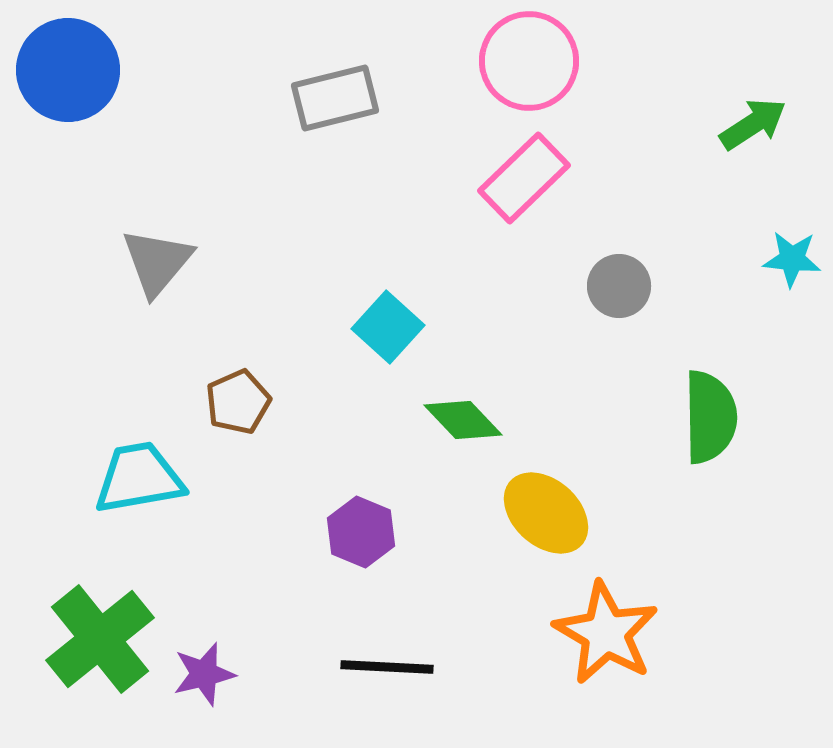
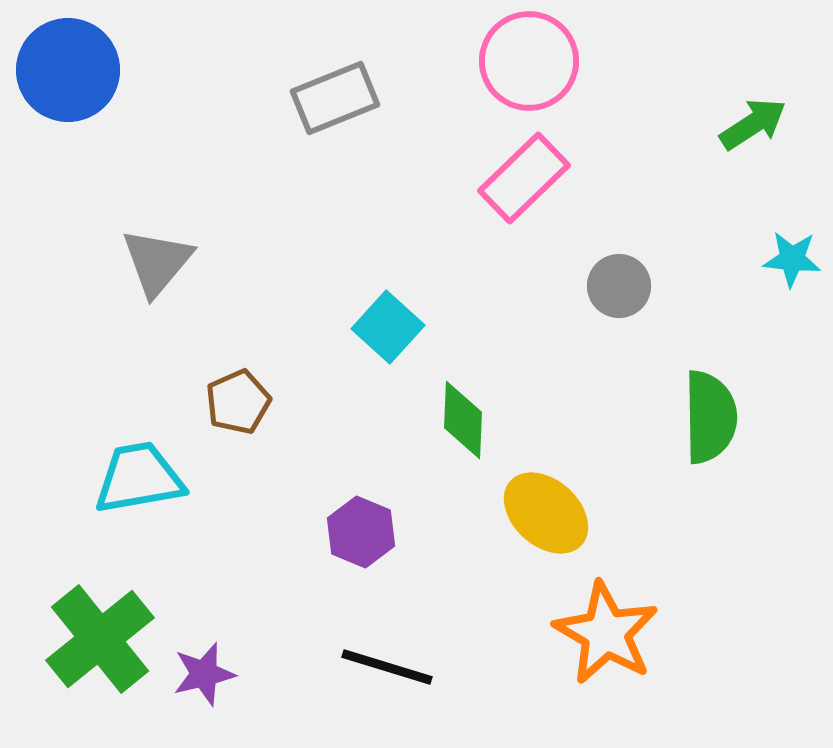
gray rectangle: rotated 8 degrees counterclockwise
green diamond: rotated 46 degrees clockwise
black line: rotated 14 degrees clockwise
